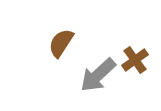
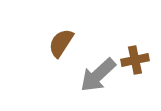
brown cross: rotated 24 degrees clockwise
